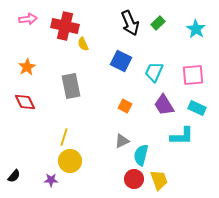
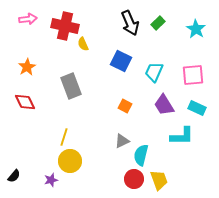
gray rectangle: rotated 10 degrees counterclockwise
purple star: rotated 16 degrees counterclockwise
